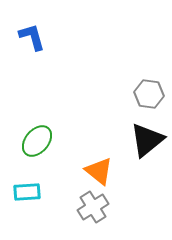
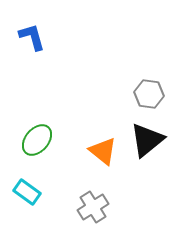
green ellipse: moved 1 px up
orange triangle: moved 4 px right, 20 px up
cyan rectangle: rotated 40 degrees clockwise
